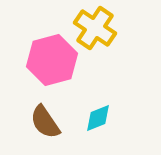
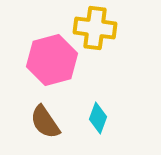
yellow cross: rotated 27 degrees counterclockwise
cyan diamond: rotated 48 degrees counterclockwise
